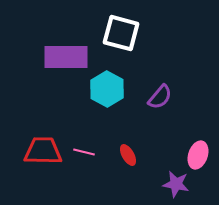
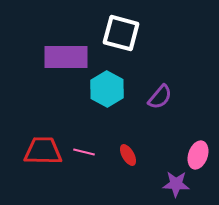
purple star: rotated 8 degrees counterclockwise
